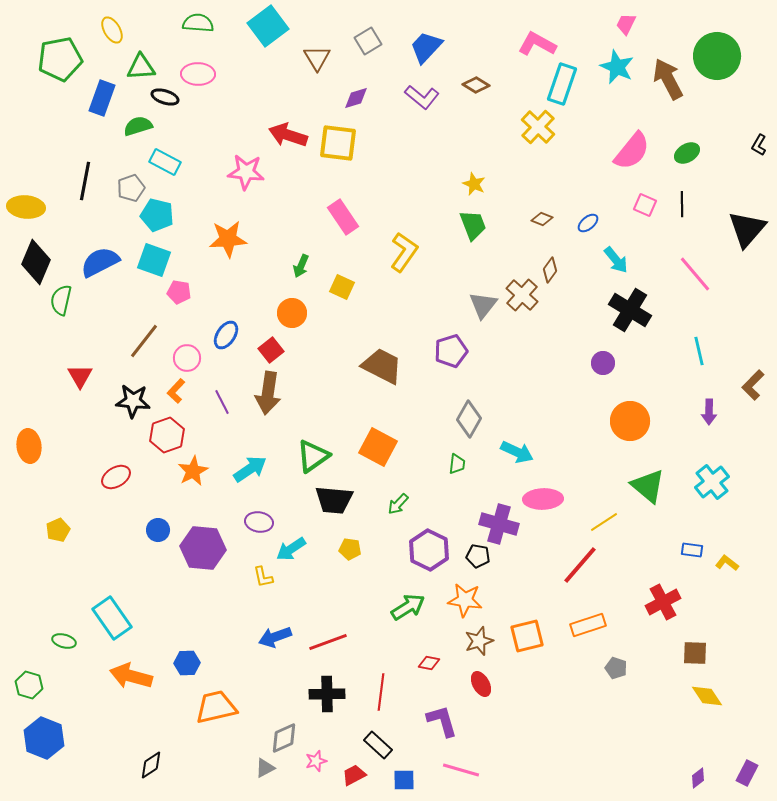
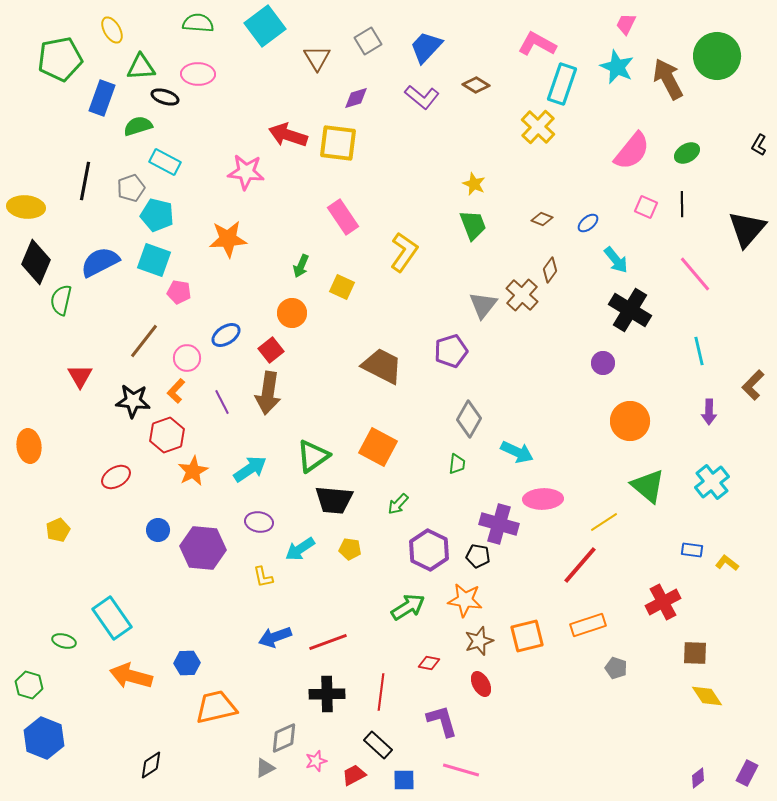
cyan square at (268, 26): moved 3 px left
pink square at (645, 205): moved 1 px right, 2 px down
blue ellipse at (226, 335): rotated 24 degrees clockwise
cyan arrow at (291, 549): moved 9 px right
